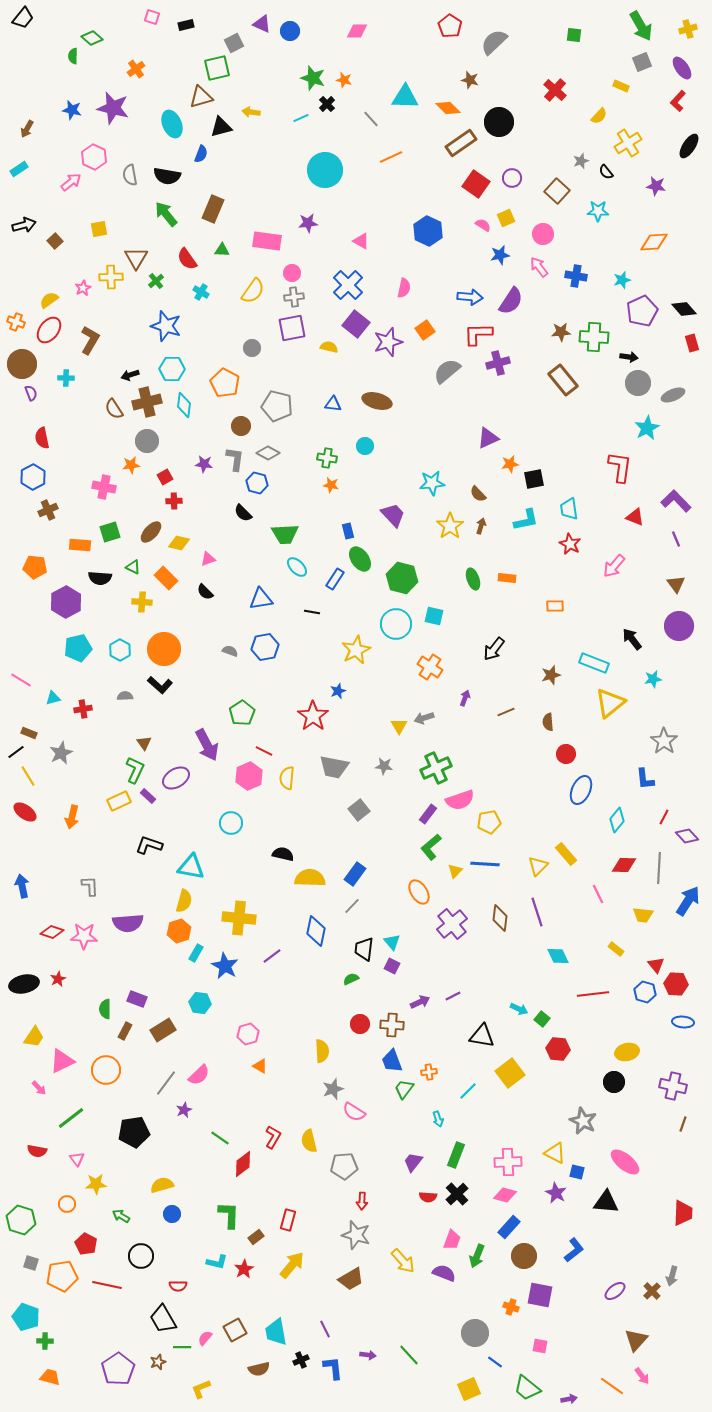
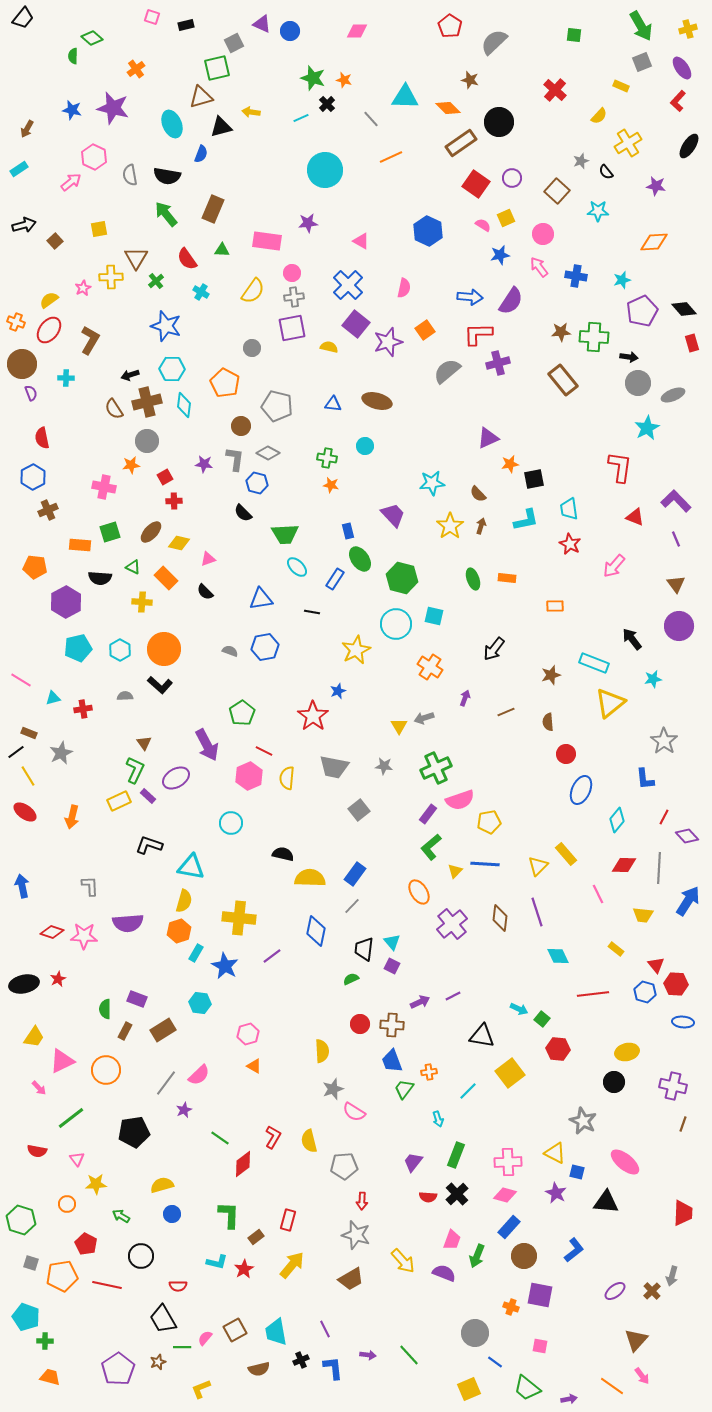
orange triangle at (260, 1066): moved 6 px left
